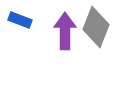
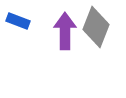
blue rectangle: moved 2 px left, 1 px down
